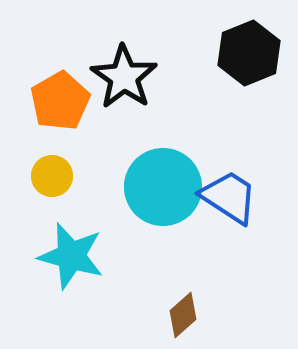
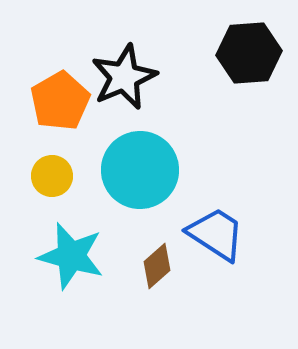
black hexagon: rotated 18 degrees clockwise
black star: rotated 14 degrees clockwise
cyan circle: moved 23 px left, 17 px up
blue trapezoid: moved 13 px left, 37 px down
brown diamond: moved 26 px left, 49 px up
